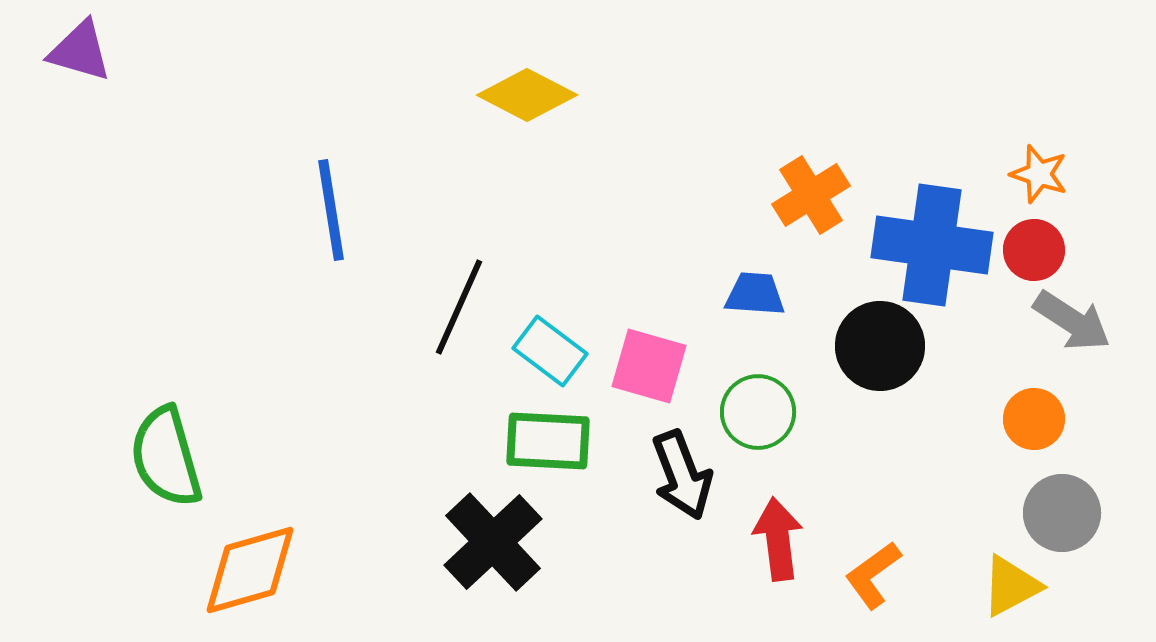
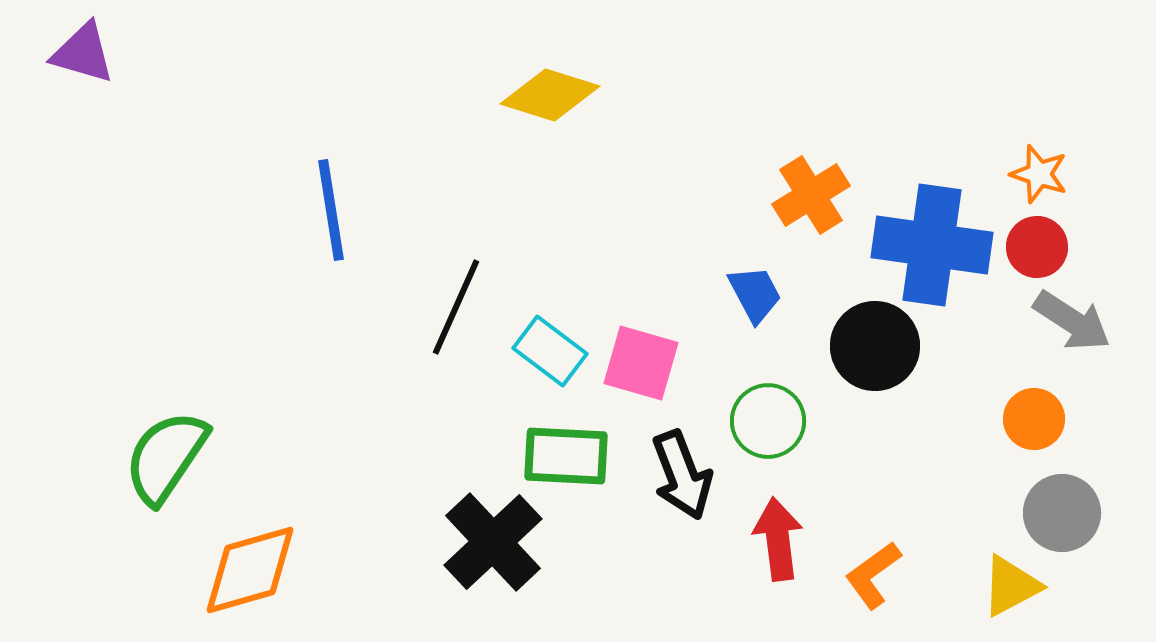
purple triangle: moved 3 px right, 2 px down
yellow diamond: moved 23 px right; rotated 10 degrees counterclockwise
red circle: moved 3 px right, 3 px up
blue trapezoid: rotated 58 degrees clockwise
black line: moved 3 px left
black circle: moved 5 px left
pink square: moved 8 px left, 3 px up
green circle: moved 10 px right, 9 px down
green rectangle: moved 18 px right, 15 px down
green semicircle: rotated 50 degrees clockwise
